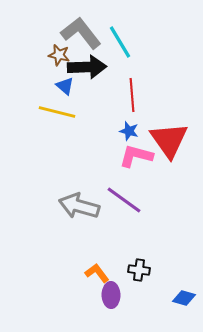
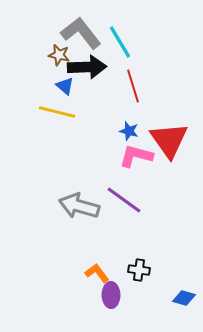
red line: moved 1 px right, 9 px up; rotated 12 degrees counterclockwise
